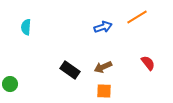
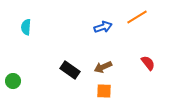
green circle: moved 3 px right, 3 px up
